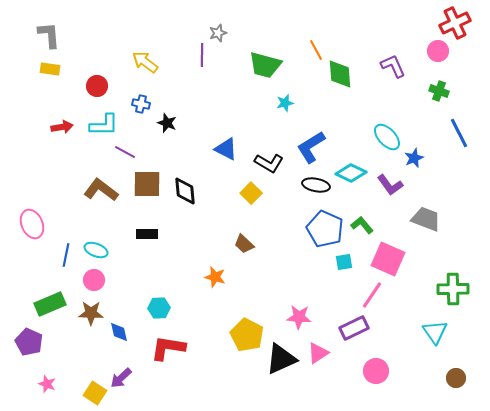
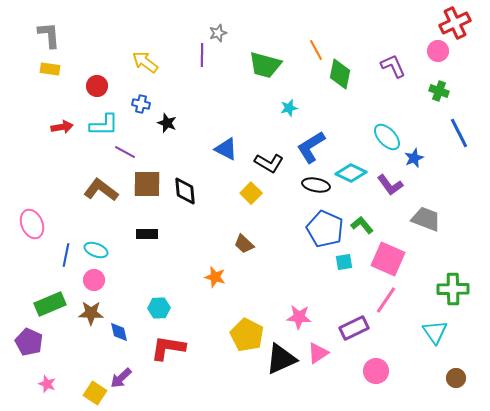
green diamond at (340, 74): rotated 16 degrees clockwise
cyan star at (285, 103): moved 4 px right, 5 px down
pink line at (372, 295): moved 14 px right, 5 px down
